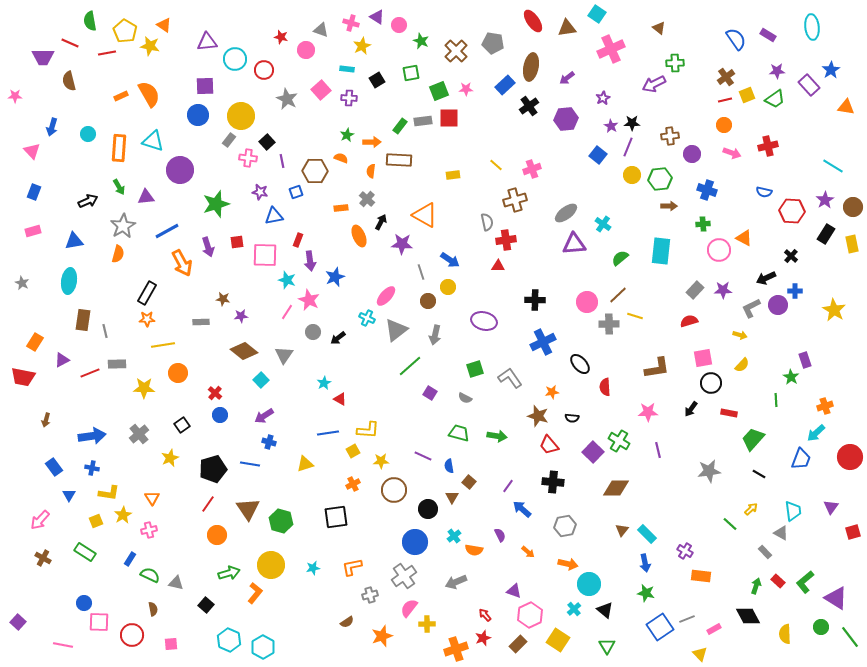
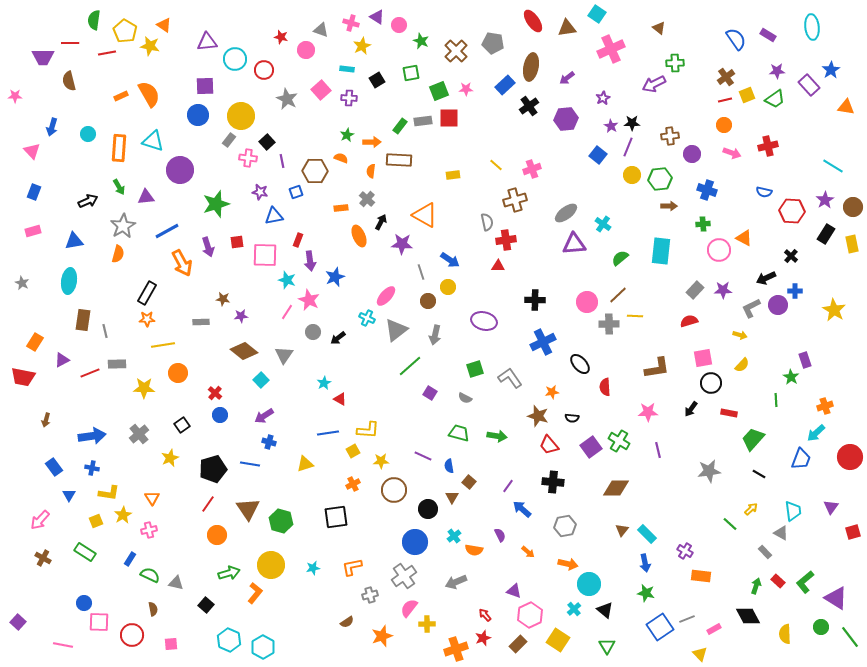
green semicircle at (90, 21): moved 4 px right, 1 px up; rotated 18 degrees clockwise
red line at (70, 43): rotated 24 degrees counterclockwise
yellow line at (635, 316): rotated 14 degrees counterclockwise
purple square at (593, 452): moved 2 px left, 5 px up; rotated 10 degrees clockwise
